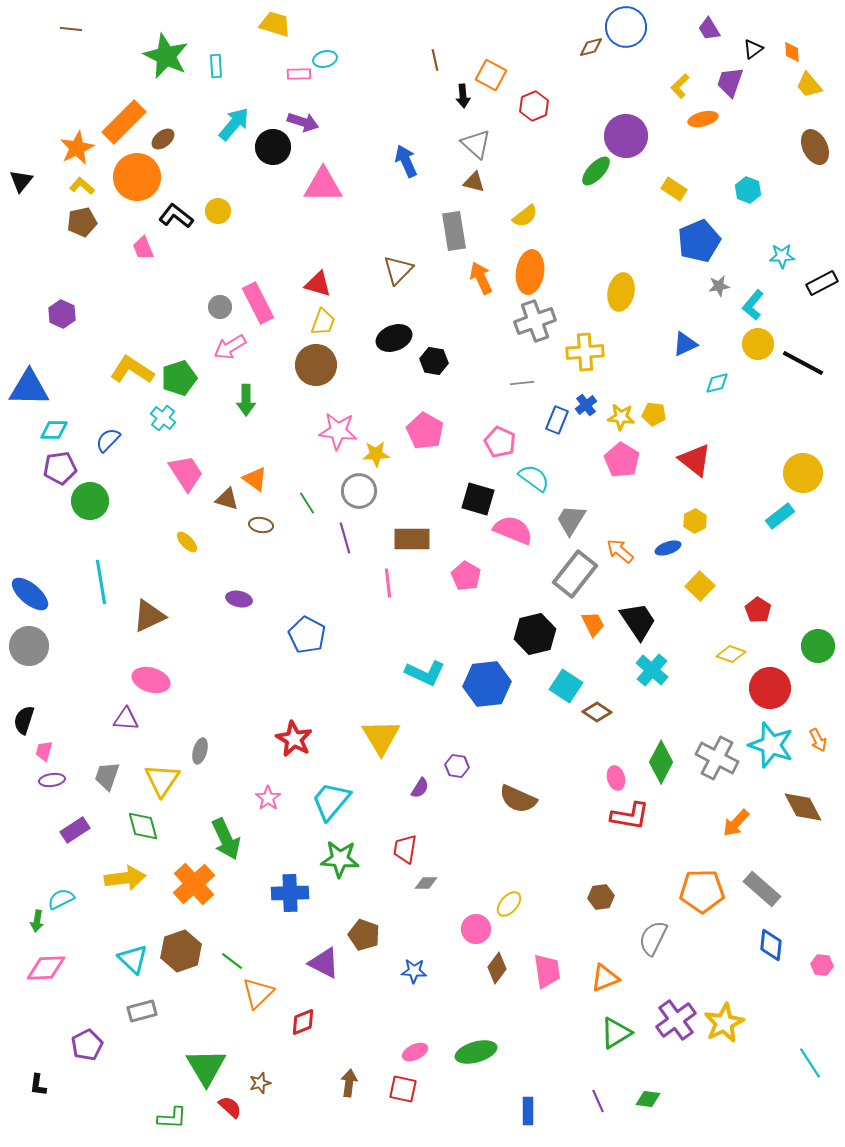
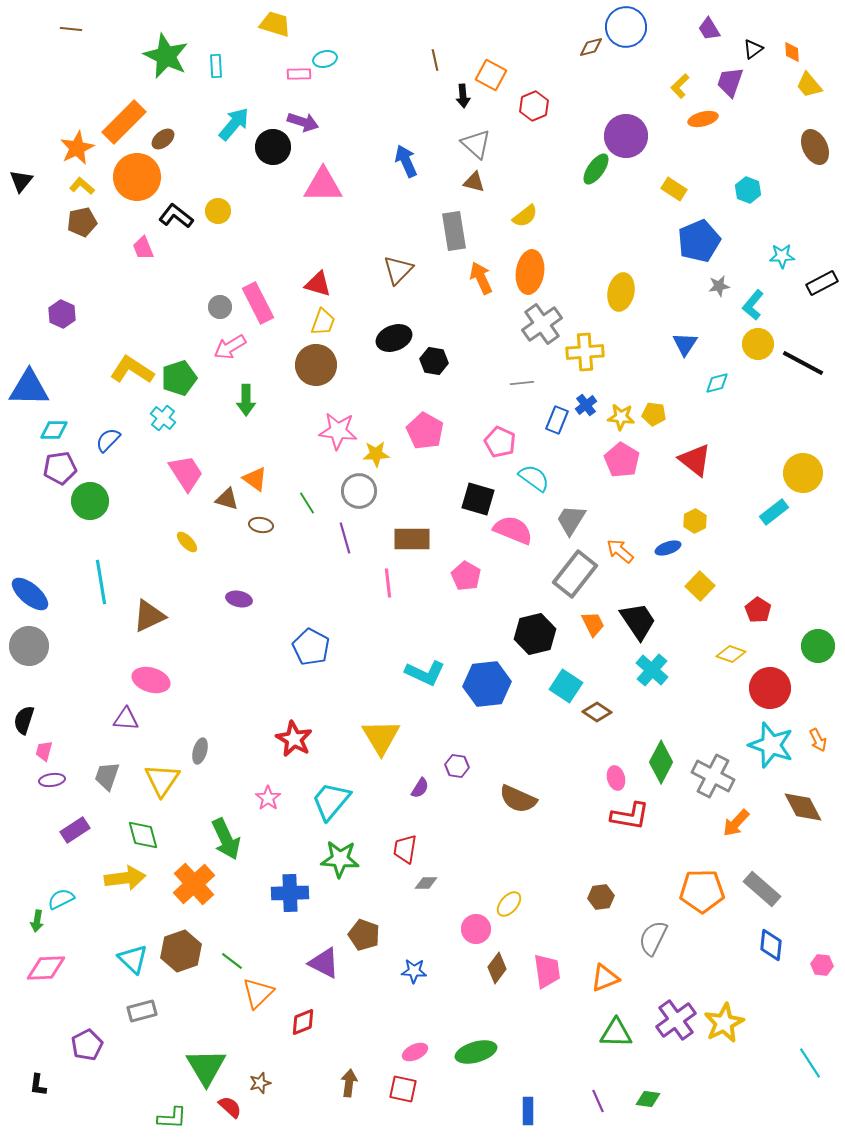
green ellipse at (596, 171): moved 2 px up; rotated 8 degrees counterclockwise
gray cross at (535, 321): moved 7 px right, 3 px down; rotated 15 degrees counterclockwise
blue triangle at (685, 344): rotated 32 degrees counterclockwise
cyan rectangle at (780, 516): moved 6 px left, 4 px up
blue pentagon at (307, 635): moved 4 px right, 12 px down
gray cross at (717, 758): moved 4 px left, 18 px down
green diamond at (143, 826): moved 9 px down
green triangle at (616, 1033): rotated 32 degrees clockwise
